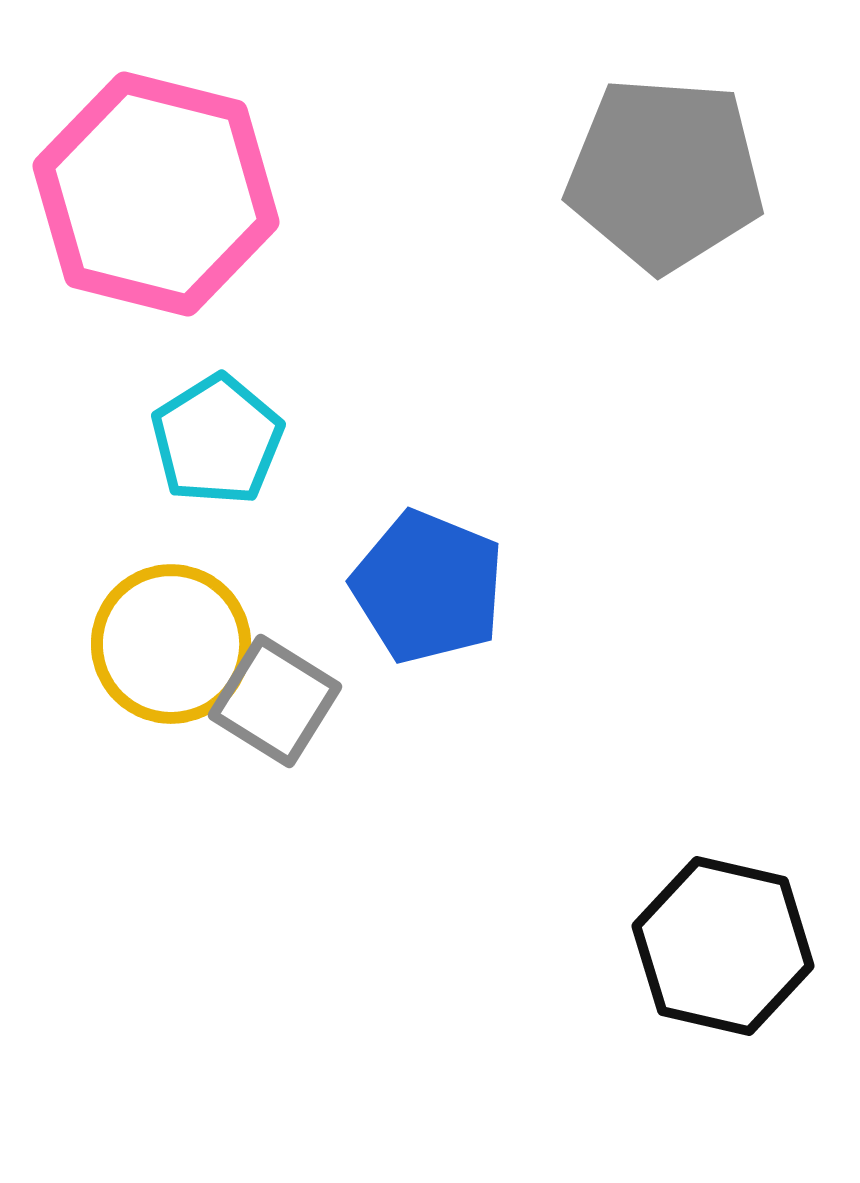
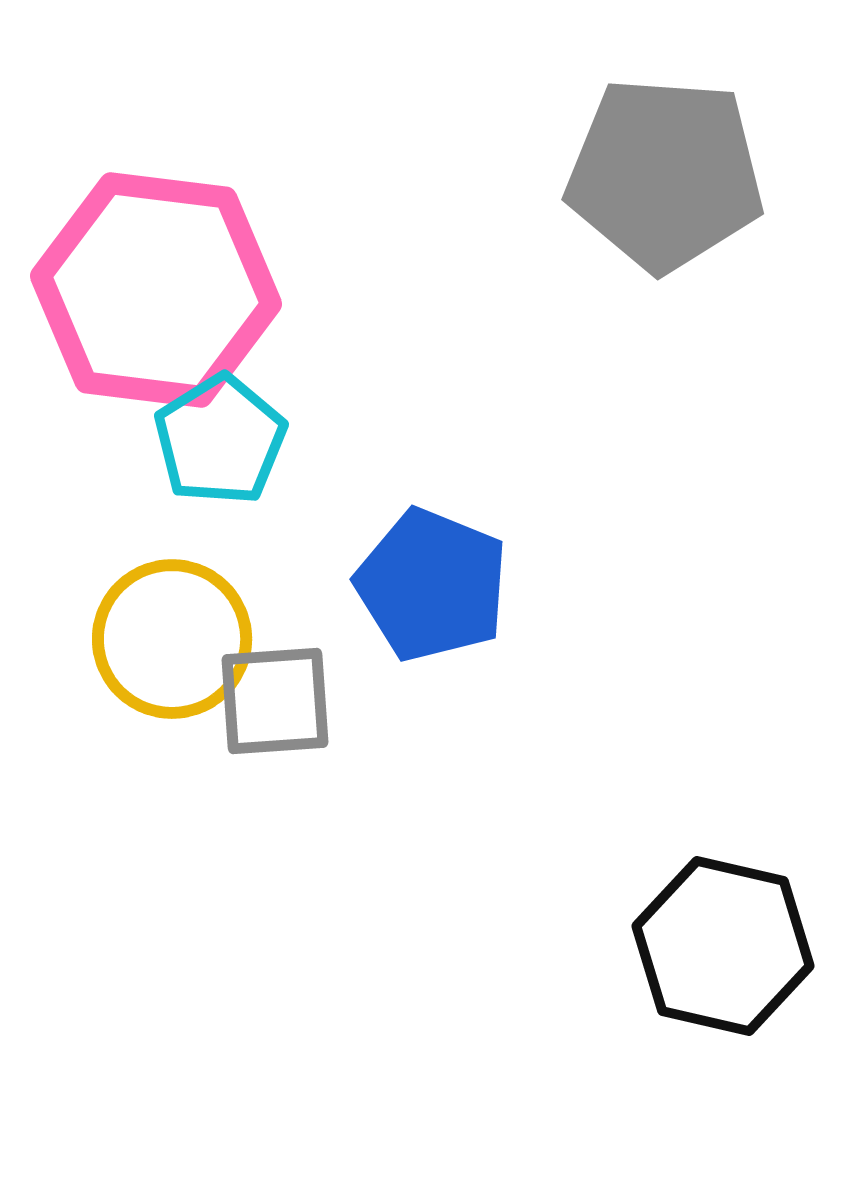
pink hexagon: moved 96 px down; rotated 7 degrees counterclockwise
cyan pentagon: moved 3 px right
blue pentagon: moved 4 px right, 2 px up
yellow circle: moved 1 px right, 5 px up
gray square: rotated 36 degrees counterclockwise
